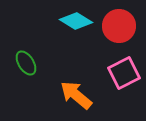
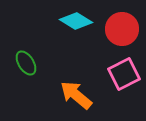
red circle: moved 3 px right, 3 px down
pink square: moved 1 px down
